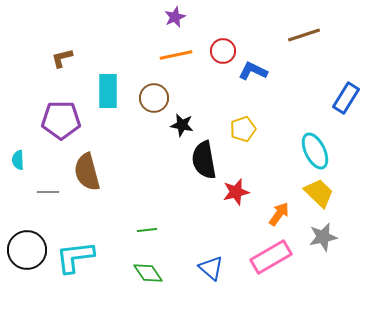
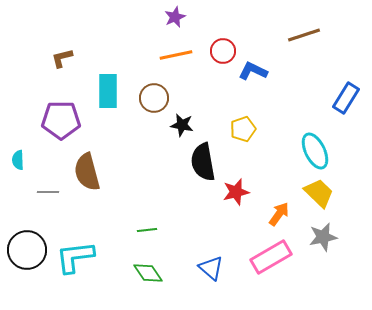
black semicircle: moved 1 px left, 2 px down
